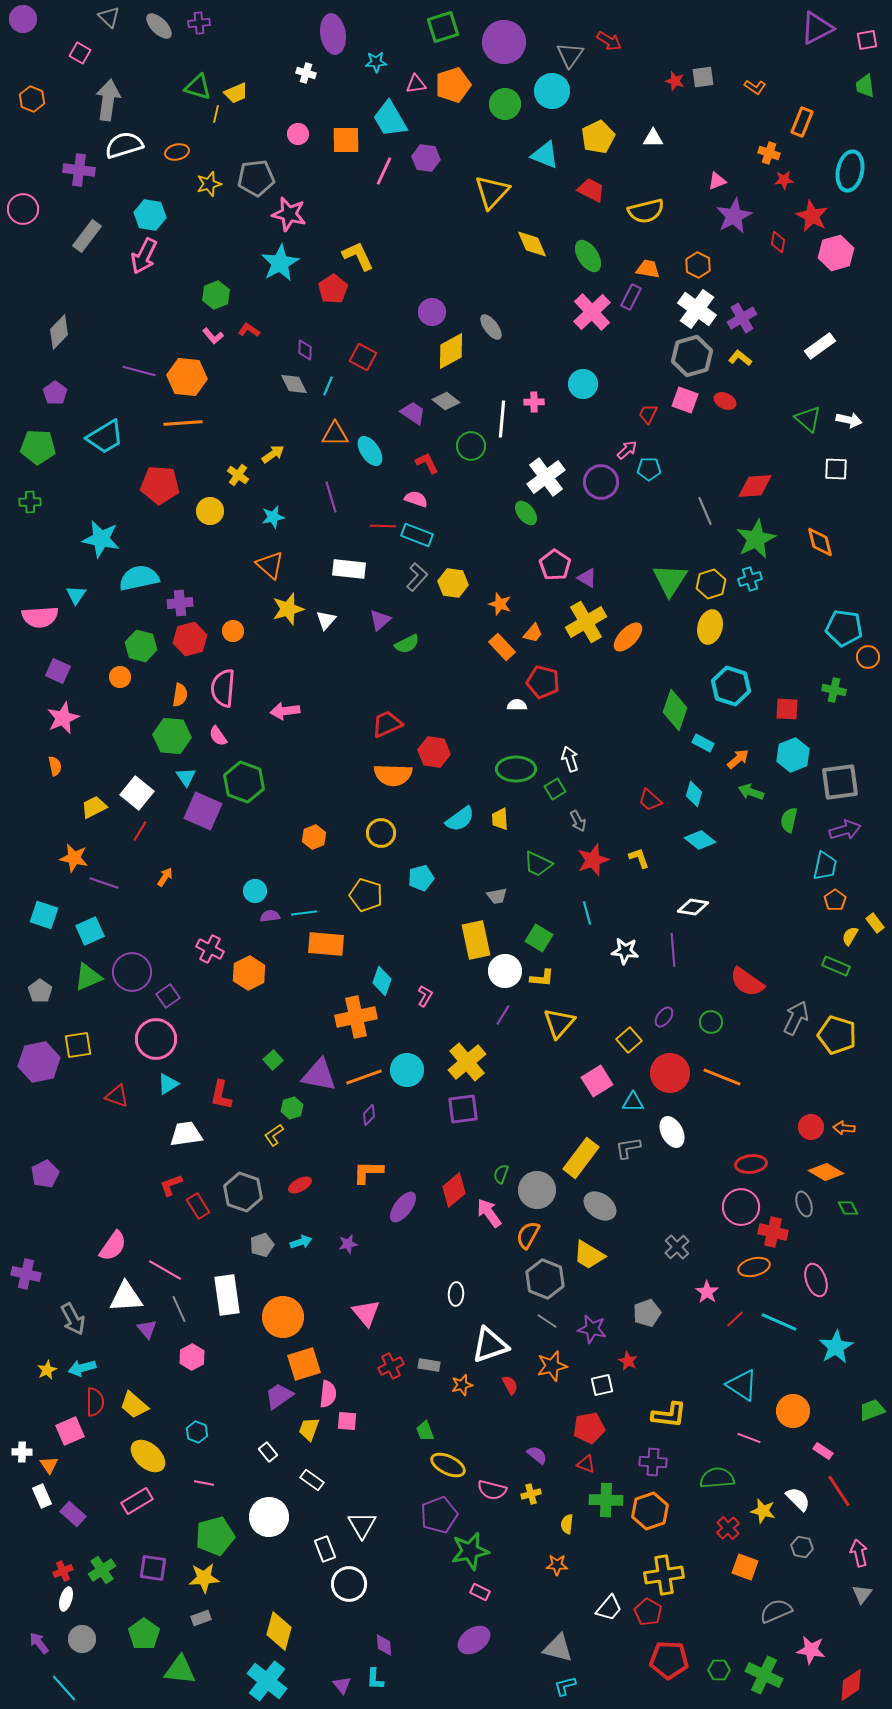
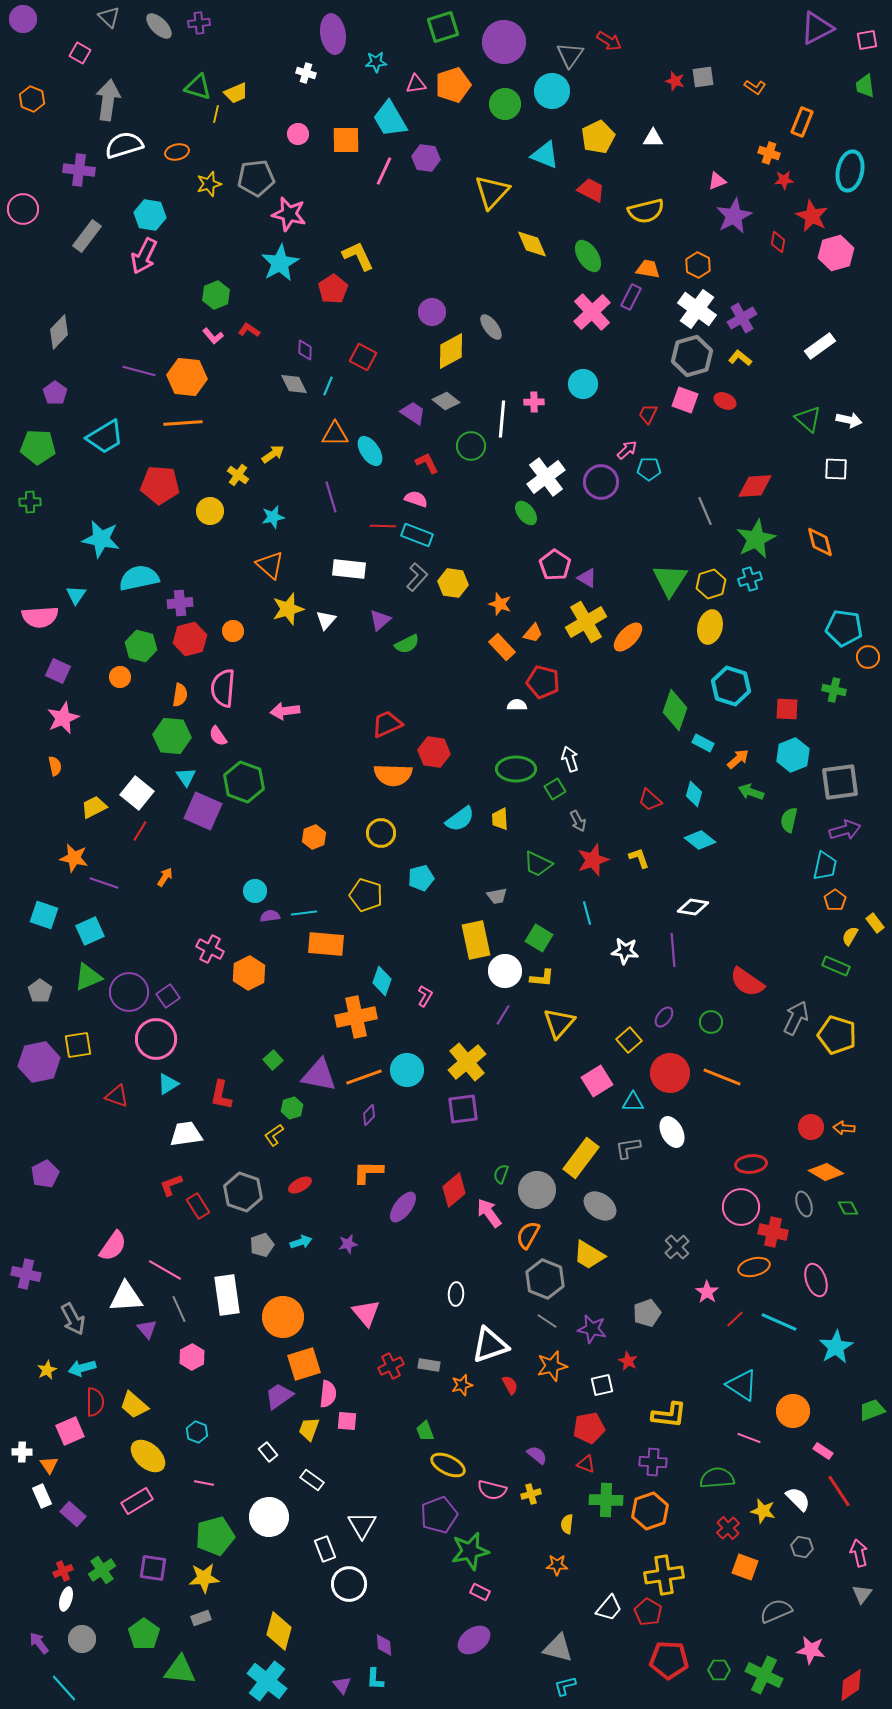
purple circle at (132, 972): moved 3 px left, 20 px down
